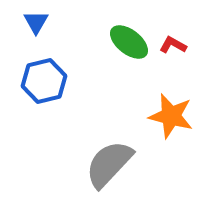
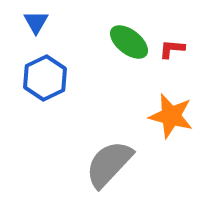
red L-shape: moved 1 px left, 4 px down; rotated 24 degrees counterclockwise
blue hexagon: moved 1 px right, 3 px up; rotated 12 degrees counterclockwise
